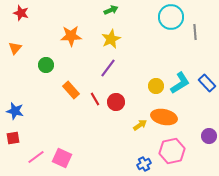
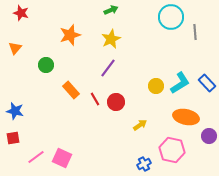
orange star: moved 1 px left, 1 px up; rotated 15 degrees counterclockwise
orange ellipse: moved 22 px right
pink hexagon: moved 1 px up; rotated 25 degrees clockwise
